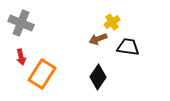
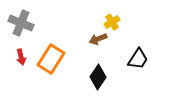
black trapezoid: moved 10 px right, 12 px down; rotated 115 degrees clockwise
orange rectangle: moved 9 px right, 15 px up
